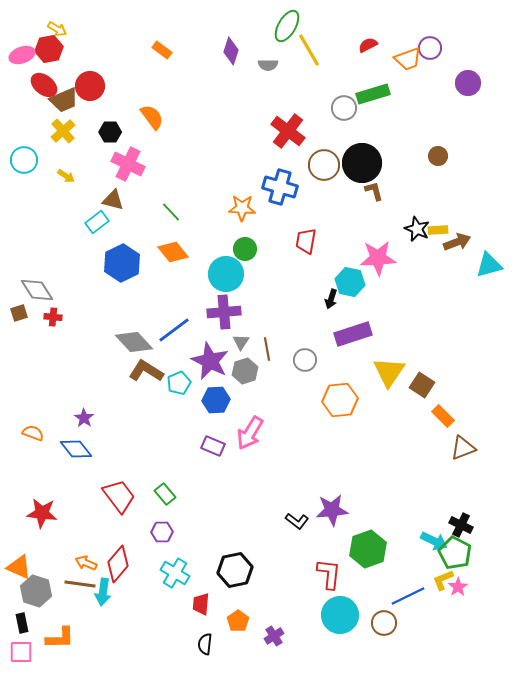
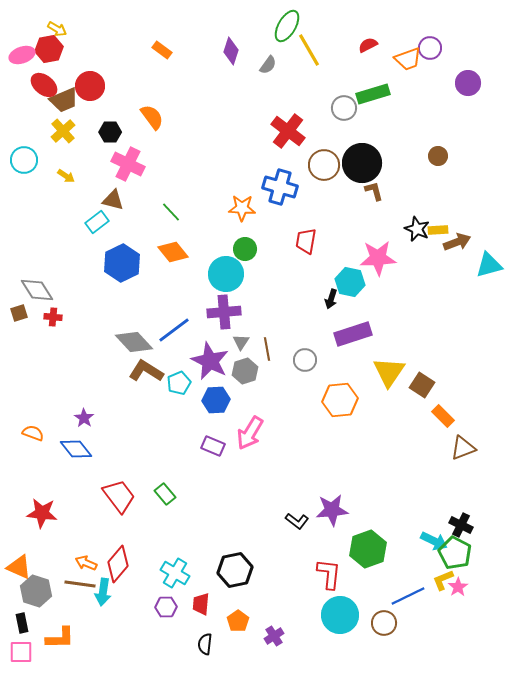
gray semicircle at (268, 65): rotated 54 degrees counterclockwise
purple hexagon at (162, 532): moved 4 px right, 75 px down
